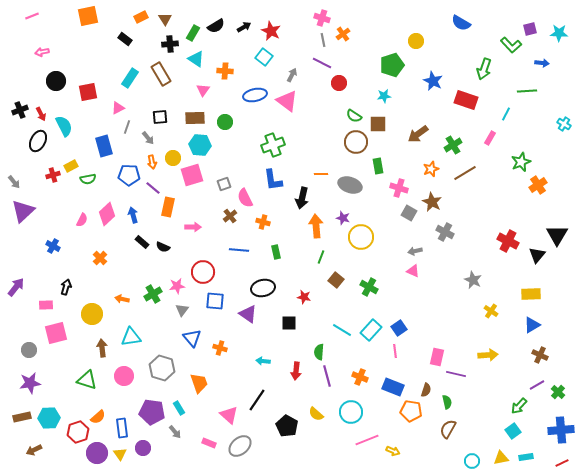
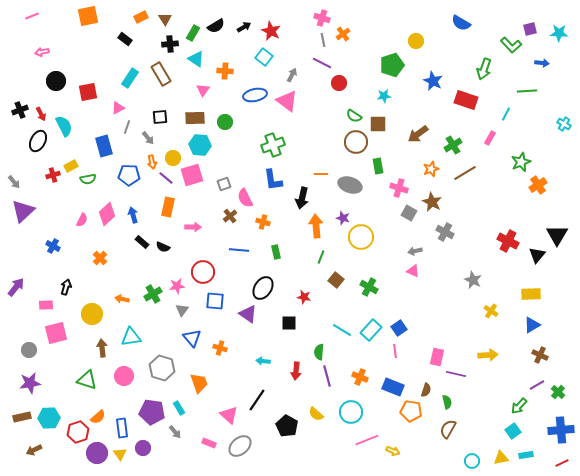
purple line at (153, 188): moved 13 px right, 10 px up
black ellipse at (263, 288): rotated 45 degrees counterclockwise
cyan rectangle at (526, 457): moved 2 px up
